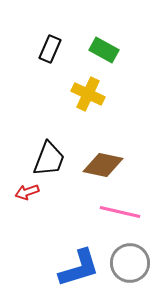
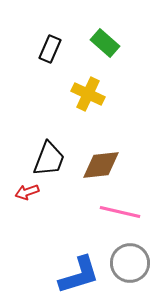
green rectangle: moved 1 px right, 7 px up; rotated 12 degrees clockwise
brown diamond: moved 2 px left; rotated 18 degrees counterclockwise
blue L-shape: moved 7 px down
